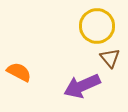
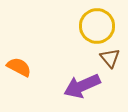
orange semicircle: moved 5 px up
